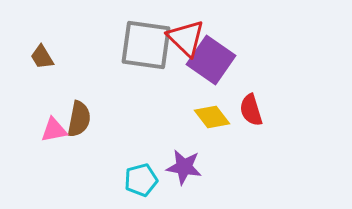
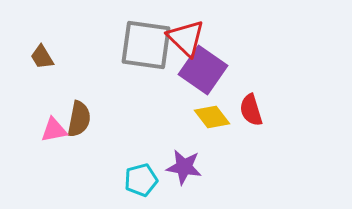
purple square: moved 8 px left, 10 px down
